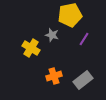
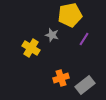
orange cross: moved 7 px right, 2 px down
gray rectangle: moved 2 px right, 5 px down
